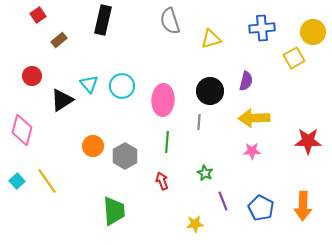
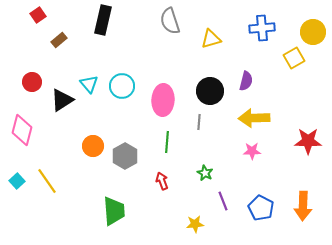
red circle: moved 6 px down
